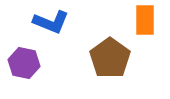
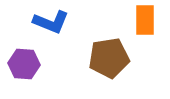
brown pentagon: moved 1 px left; rotated 27 degrees clockwise
purple hexagon: moved 1 px down; rotated 8 degrees counterclockwise
